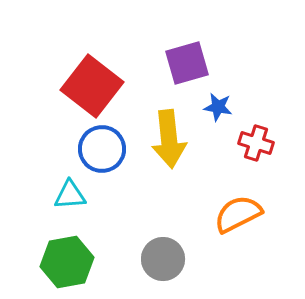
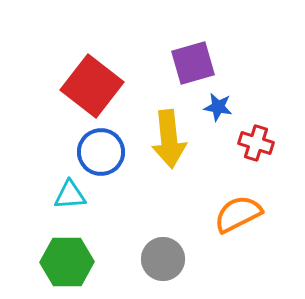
purple square: moved 6 px right
blue circle: moved 1 px left, 3 px down
green hexagon: rotated 9 degrees clockwise
